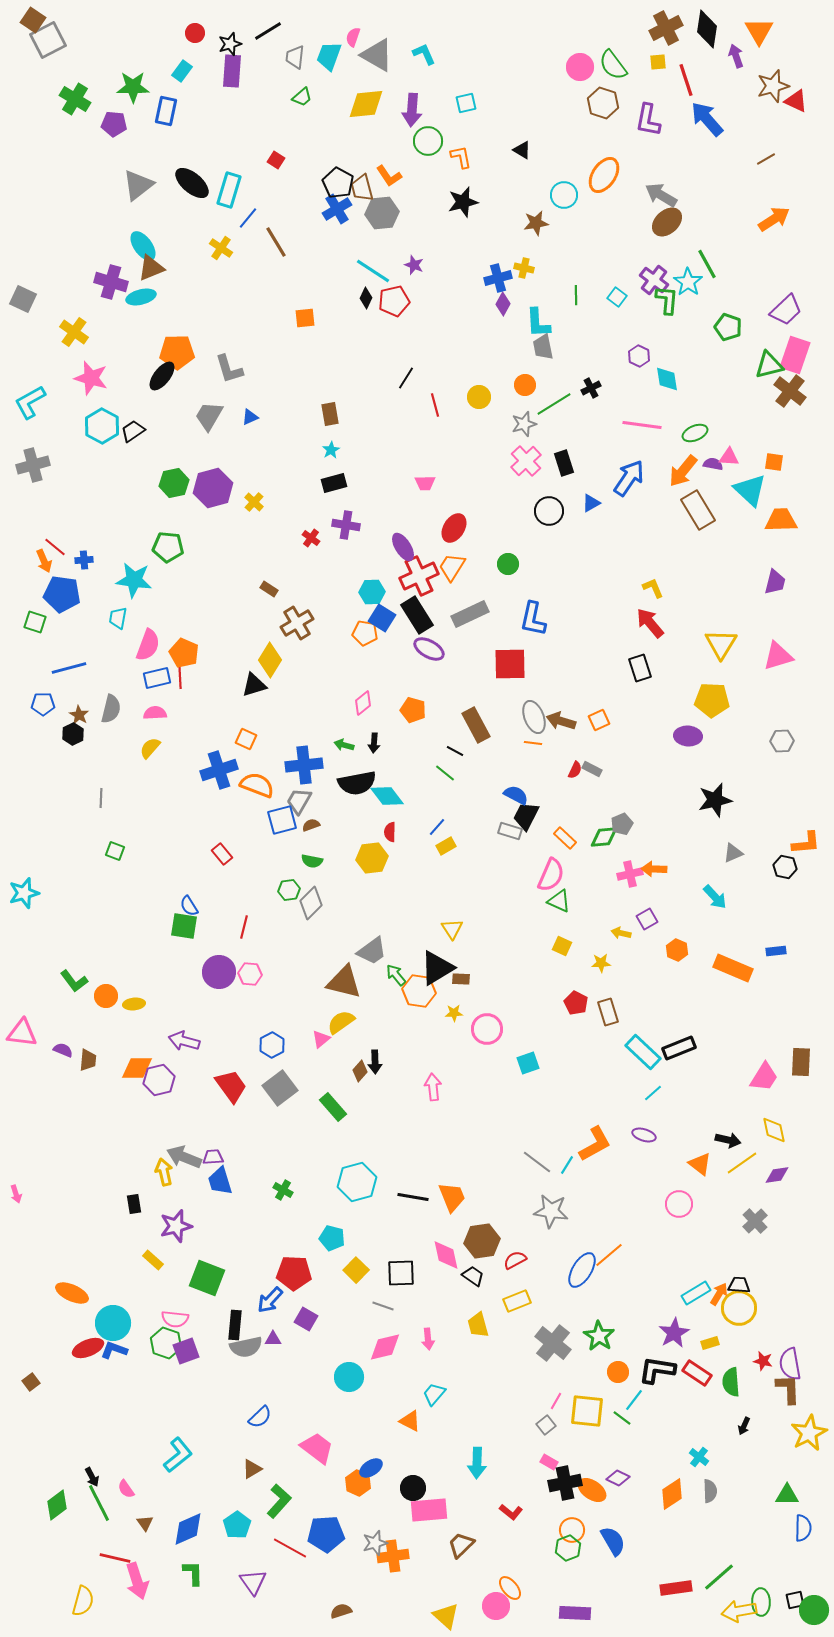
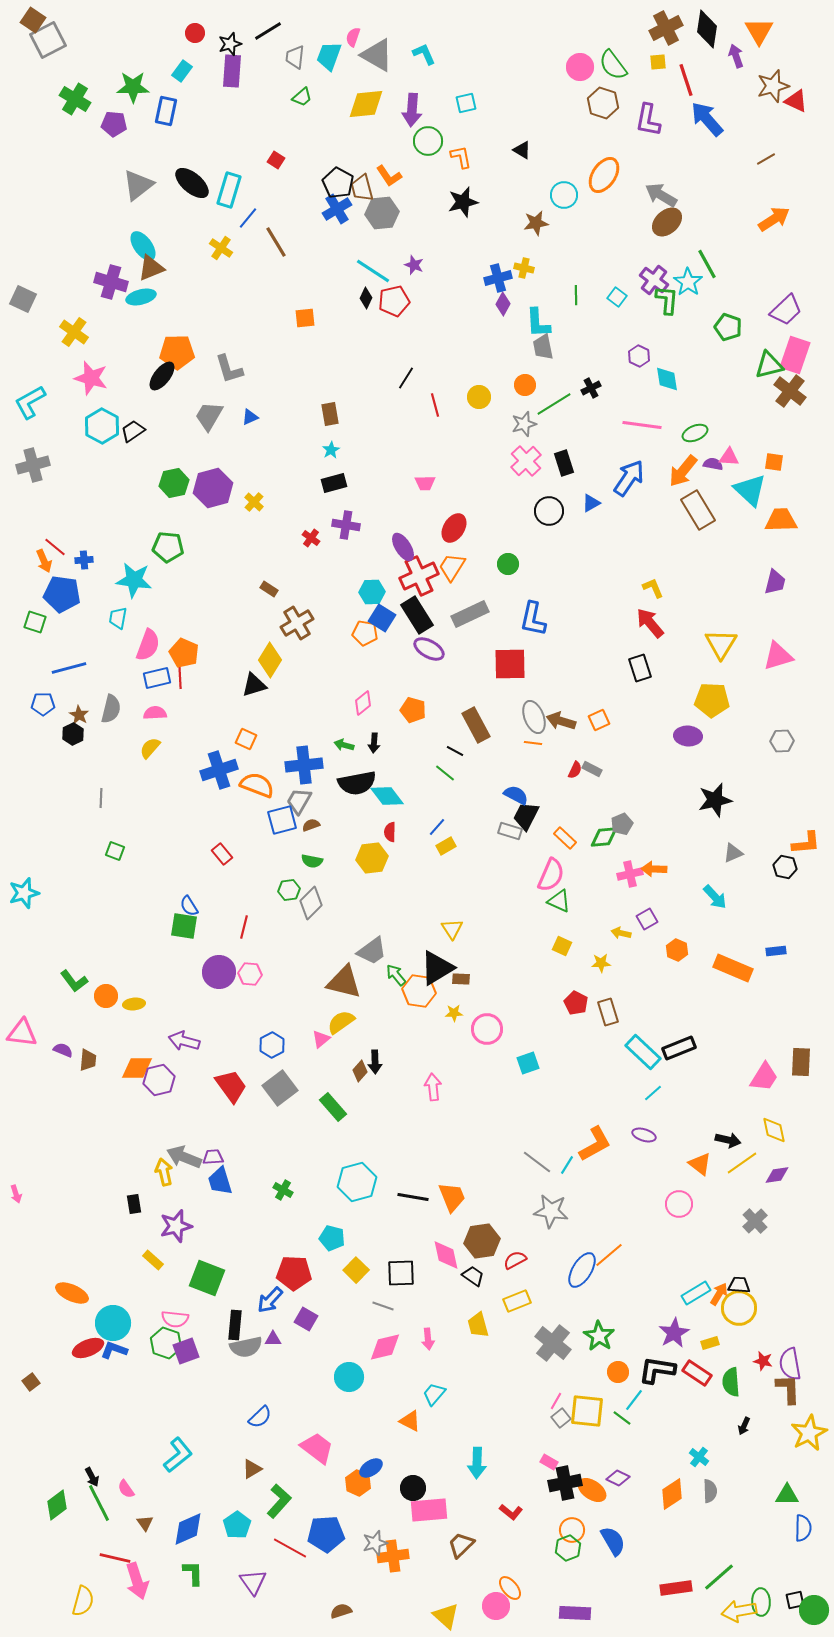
gray square at (546, 1425): moved 15 px right, 7 px up
